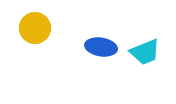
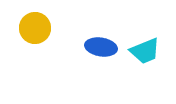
cyan trapezoid: moved 1 px up
